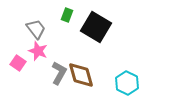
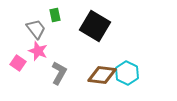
green rectangle: moved 12 px left; rotated 32 degrees counterclockwise
black square: moved 1 px left, 1 px up
brown diamond: moved 21 px right; rotated 68 degrees counterclockwise
cyan hexagon: moved 10 px up
